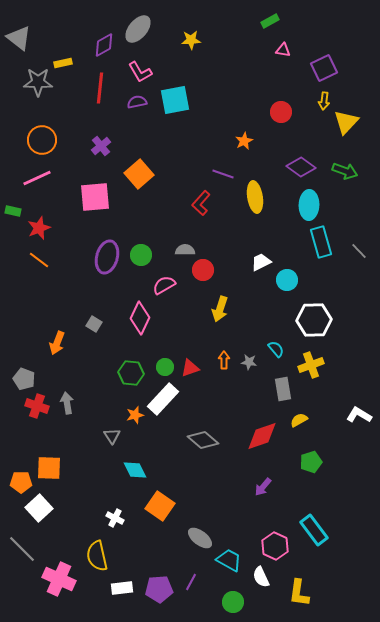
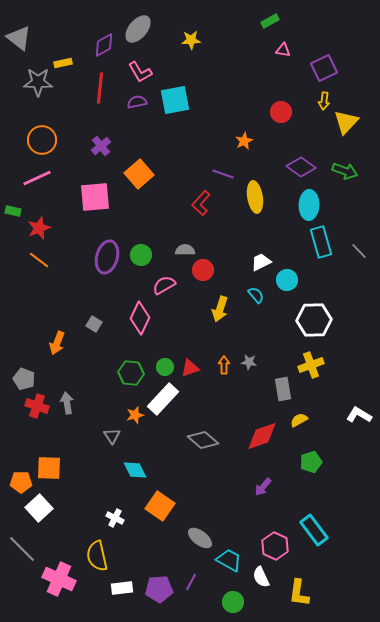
cyan semicircle at (276, 349): moved 20 px left, 54 px up
orange arrow at (224, 360): moved 5 px down
